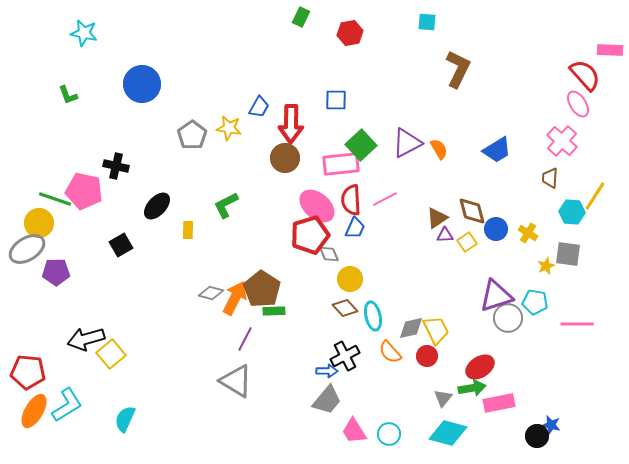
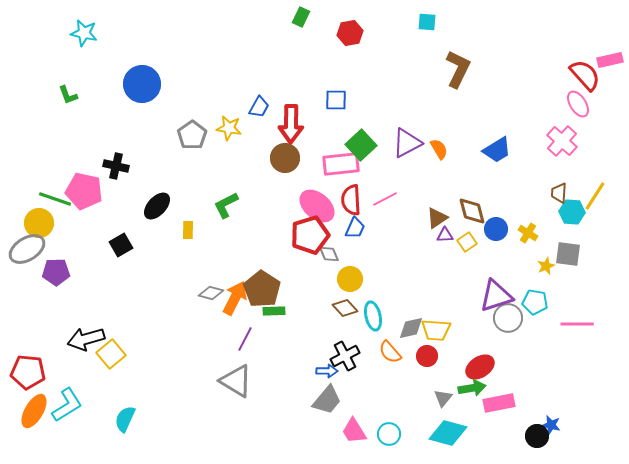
pink rectangle at (610, 50): moved 10 px down; rotated 15 degrees counterclockwise
brown trapezoid at (550, 178): moved 9 px right, 15 px down
yellow trapezoid at (436, 330): rotated 120 degrees clockwise
